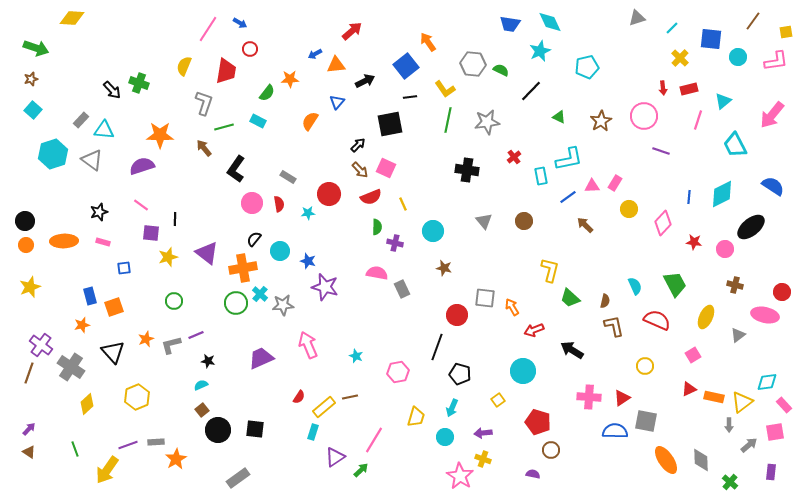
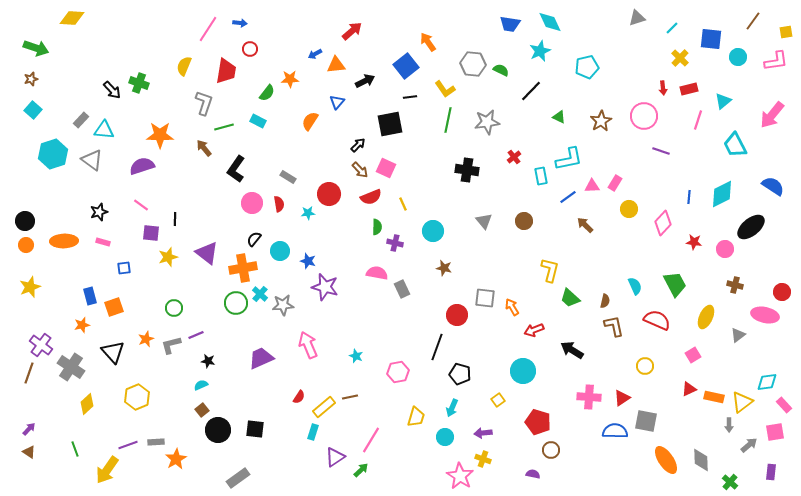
blue arrow at (240, 23): rotated 24 degrees counterclockwise
green circle at (174, 301): moved 7 px down
pink line at (374, 440): moved 3 px left
